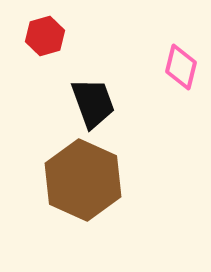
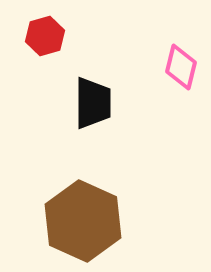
black trapezoid: rotated 20 degrees clockwise
brown hexagon: moved 41 px down
